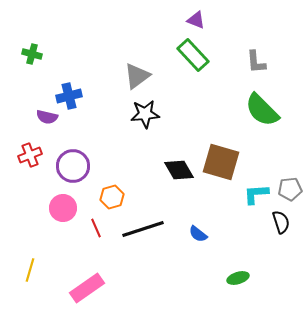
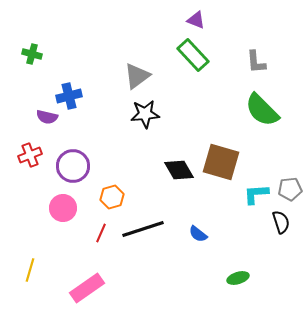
red line: moved 5 px right, 5 px down; rotated 48 degrees clockwise
